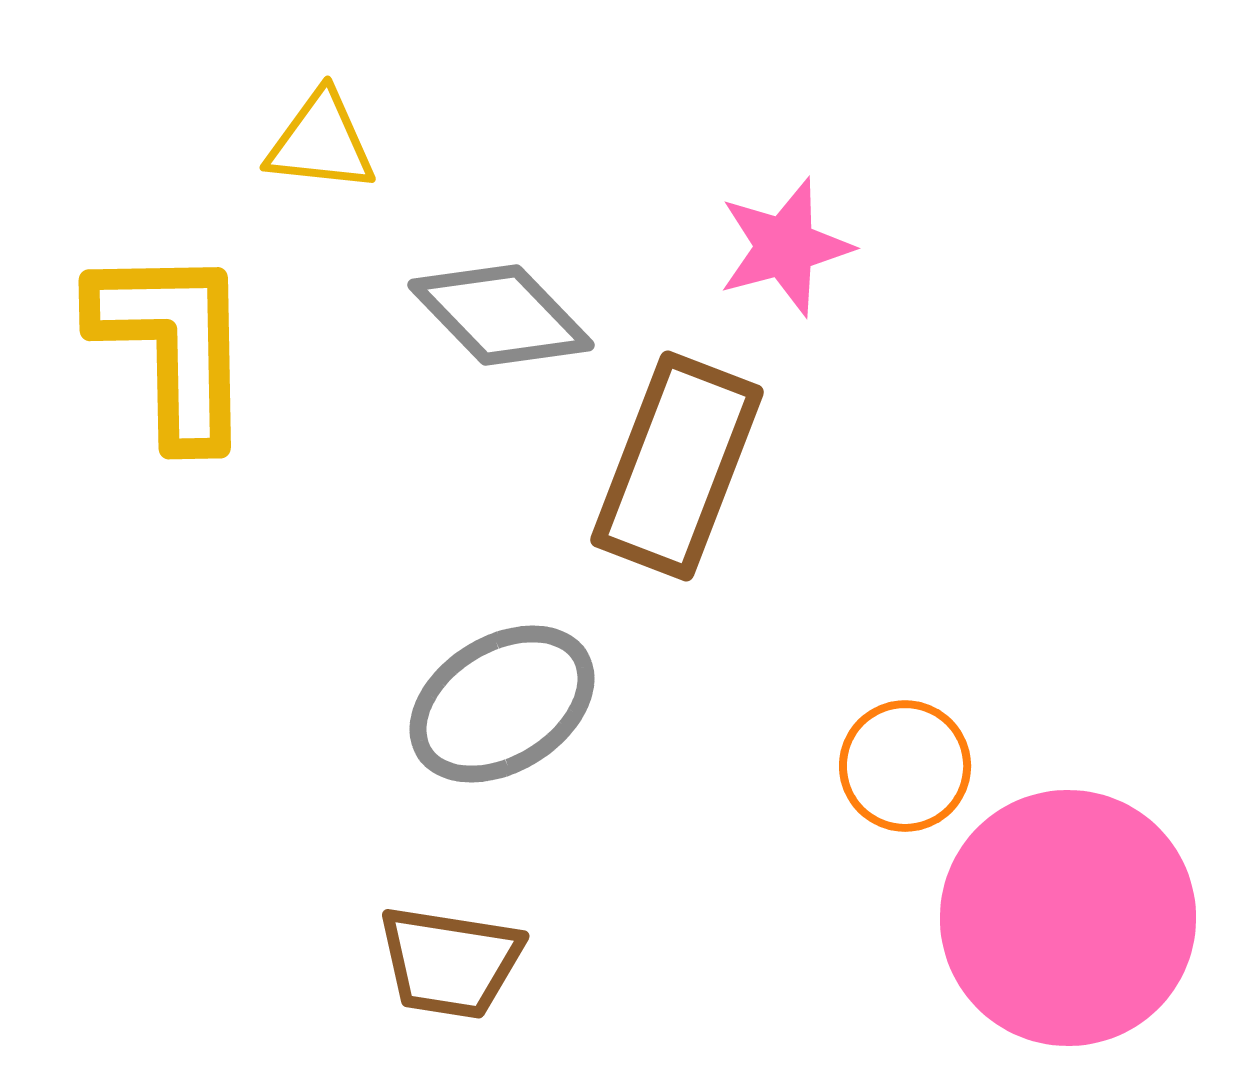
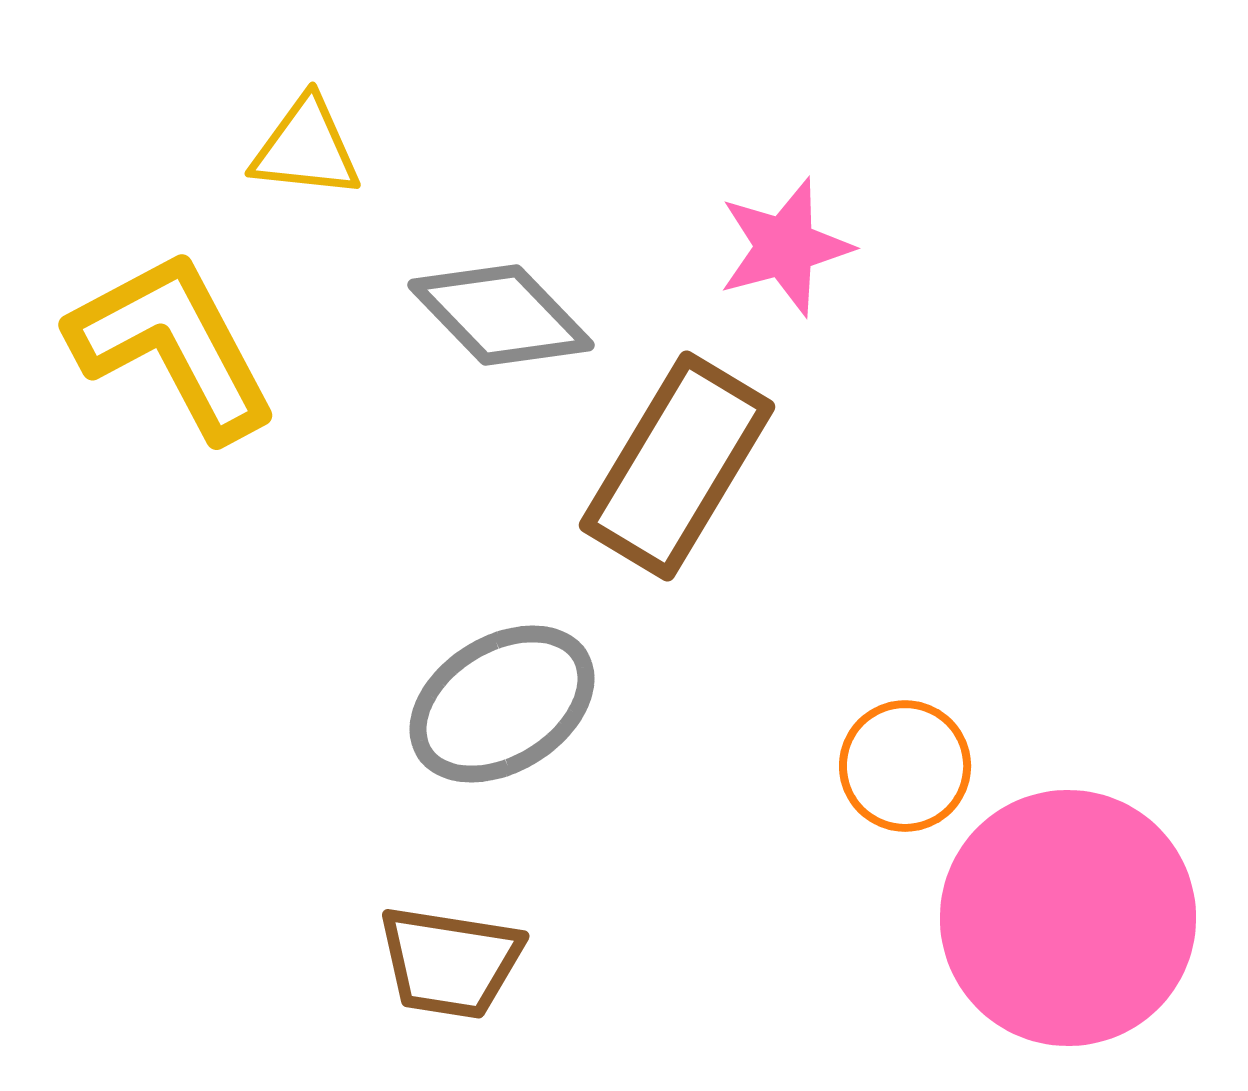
yellow triangle: moved 15 px left, 6 px down
yellow L-shape: rotated 27 degrees counterclockwise
brown rectangle: rotated 10 degrees clockwise
